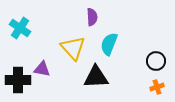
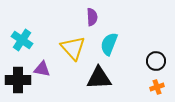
cyan cross: moved 2 px right, 12 px down
black triangle: moved 3 px right, 1 px down
